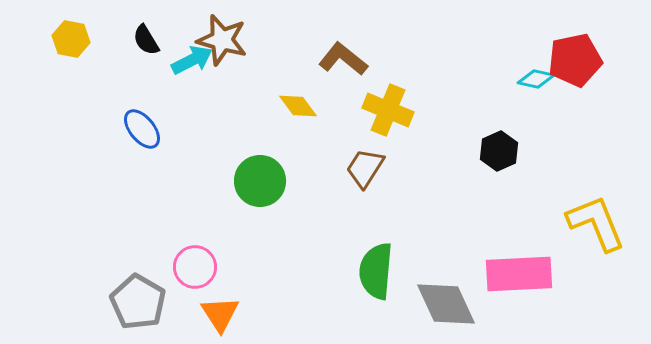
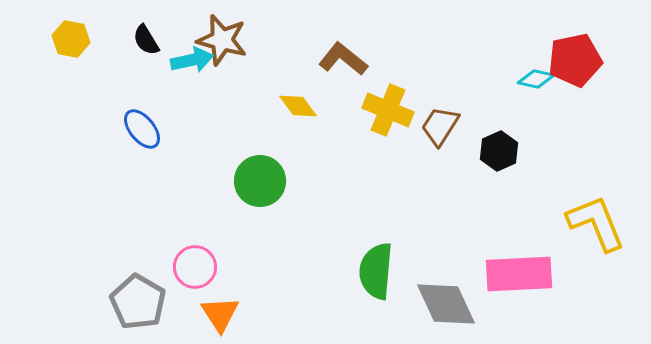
cyan arrow: rotated 15 degrees clockwise
brown trapezoid: moved 75 px right, 42 px up
